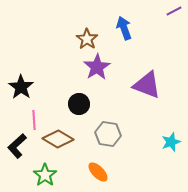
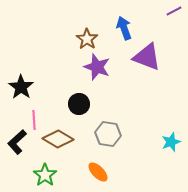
purple star: rotated 20 degrees counterclockwise
purple triangle: moved 28 px up
black L-shape: moved 4 px up
